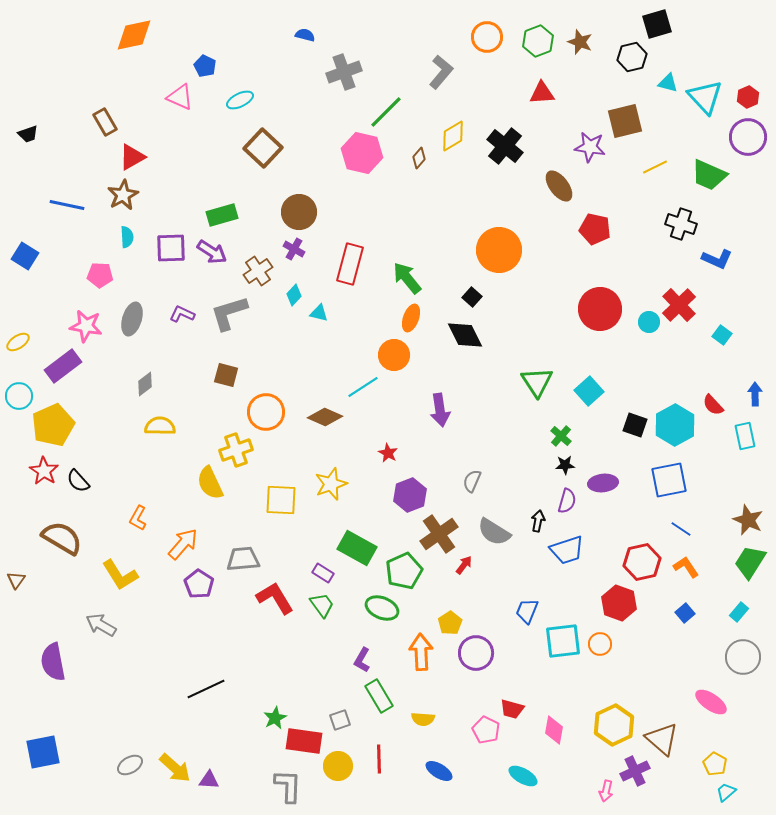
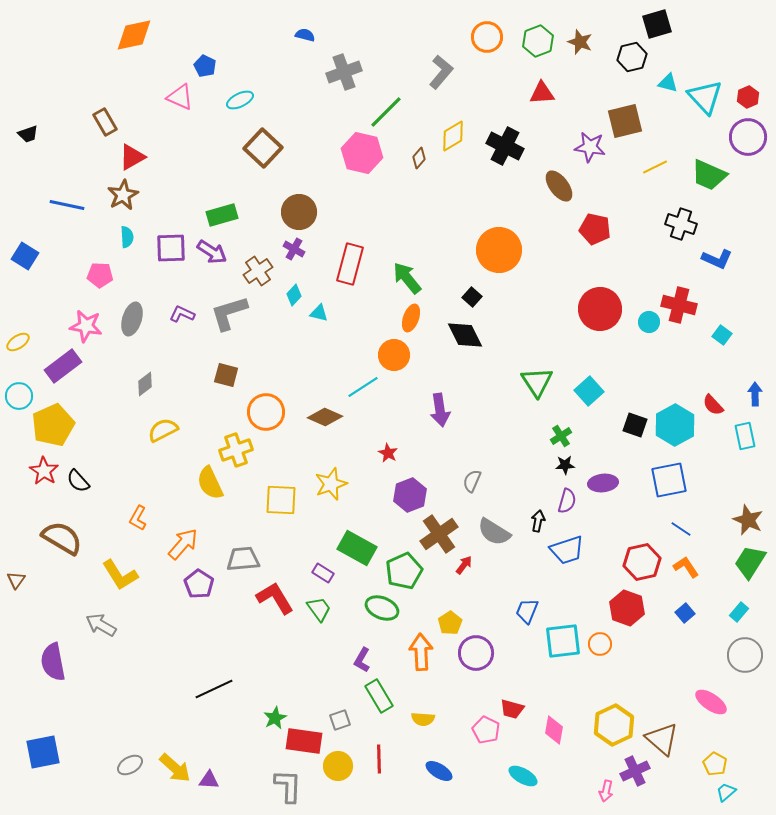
black cross at (505, 146): rotated 12 degrees counterclockwise
red cross at (679, 305): rotated 32 degrees counterclockwise
yellow semicircle at (160, 426): moved 3 px right, 4 px down; rotated 28 degrees counterclockwise
green cross at (561, 436): rotated 15 degrees clockwise
red hexagon at (619, 603): moved 8 px right, 5 px down
green trapezoid at (322, 605): moved 3 px left, 4 px down
gray circle at (743, 657): moved 2 px right, 2 px up
black line at (206, 689): moved 8 px right
